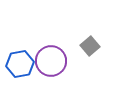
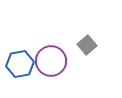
gray square: moved 3 px left, 1 px up
